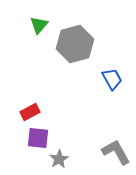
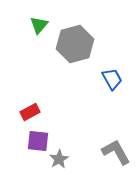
purple square: moved 3 px down
